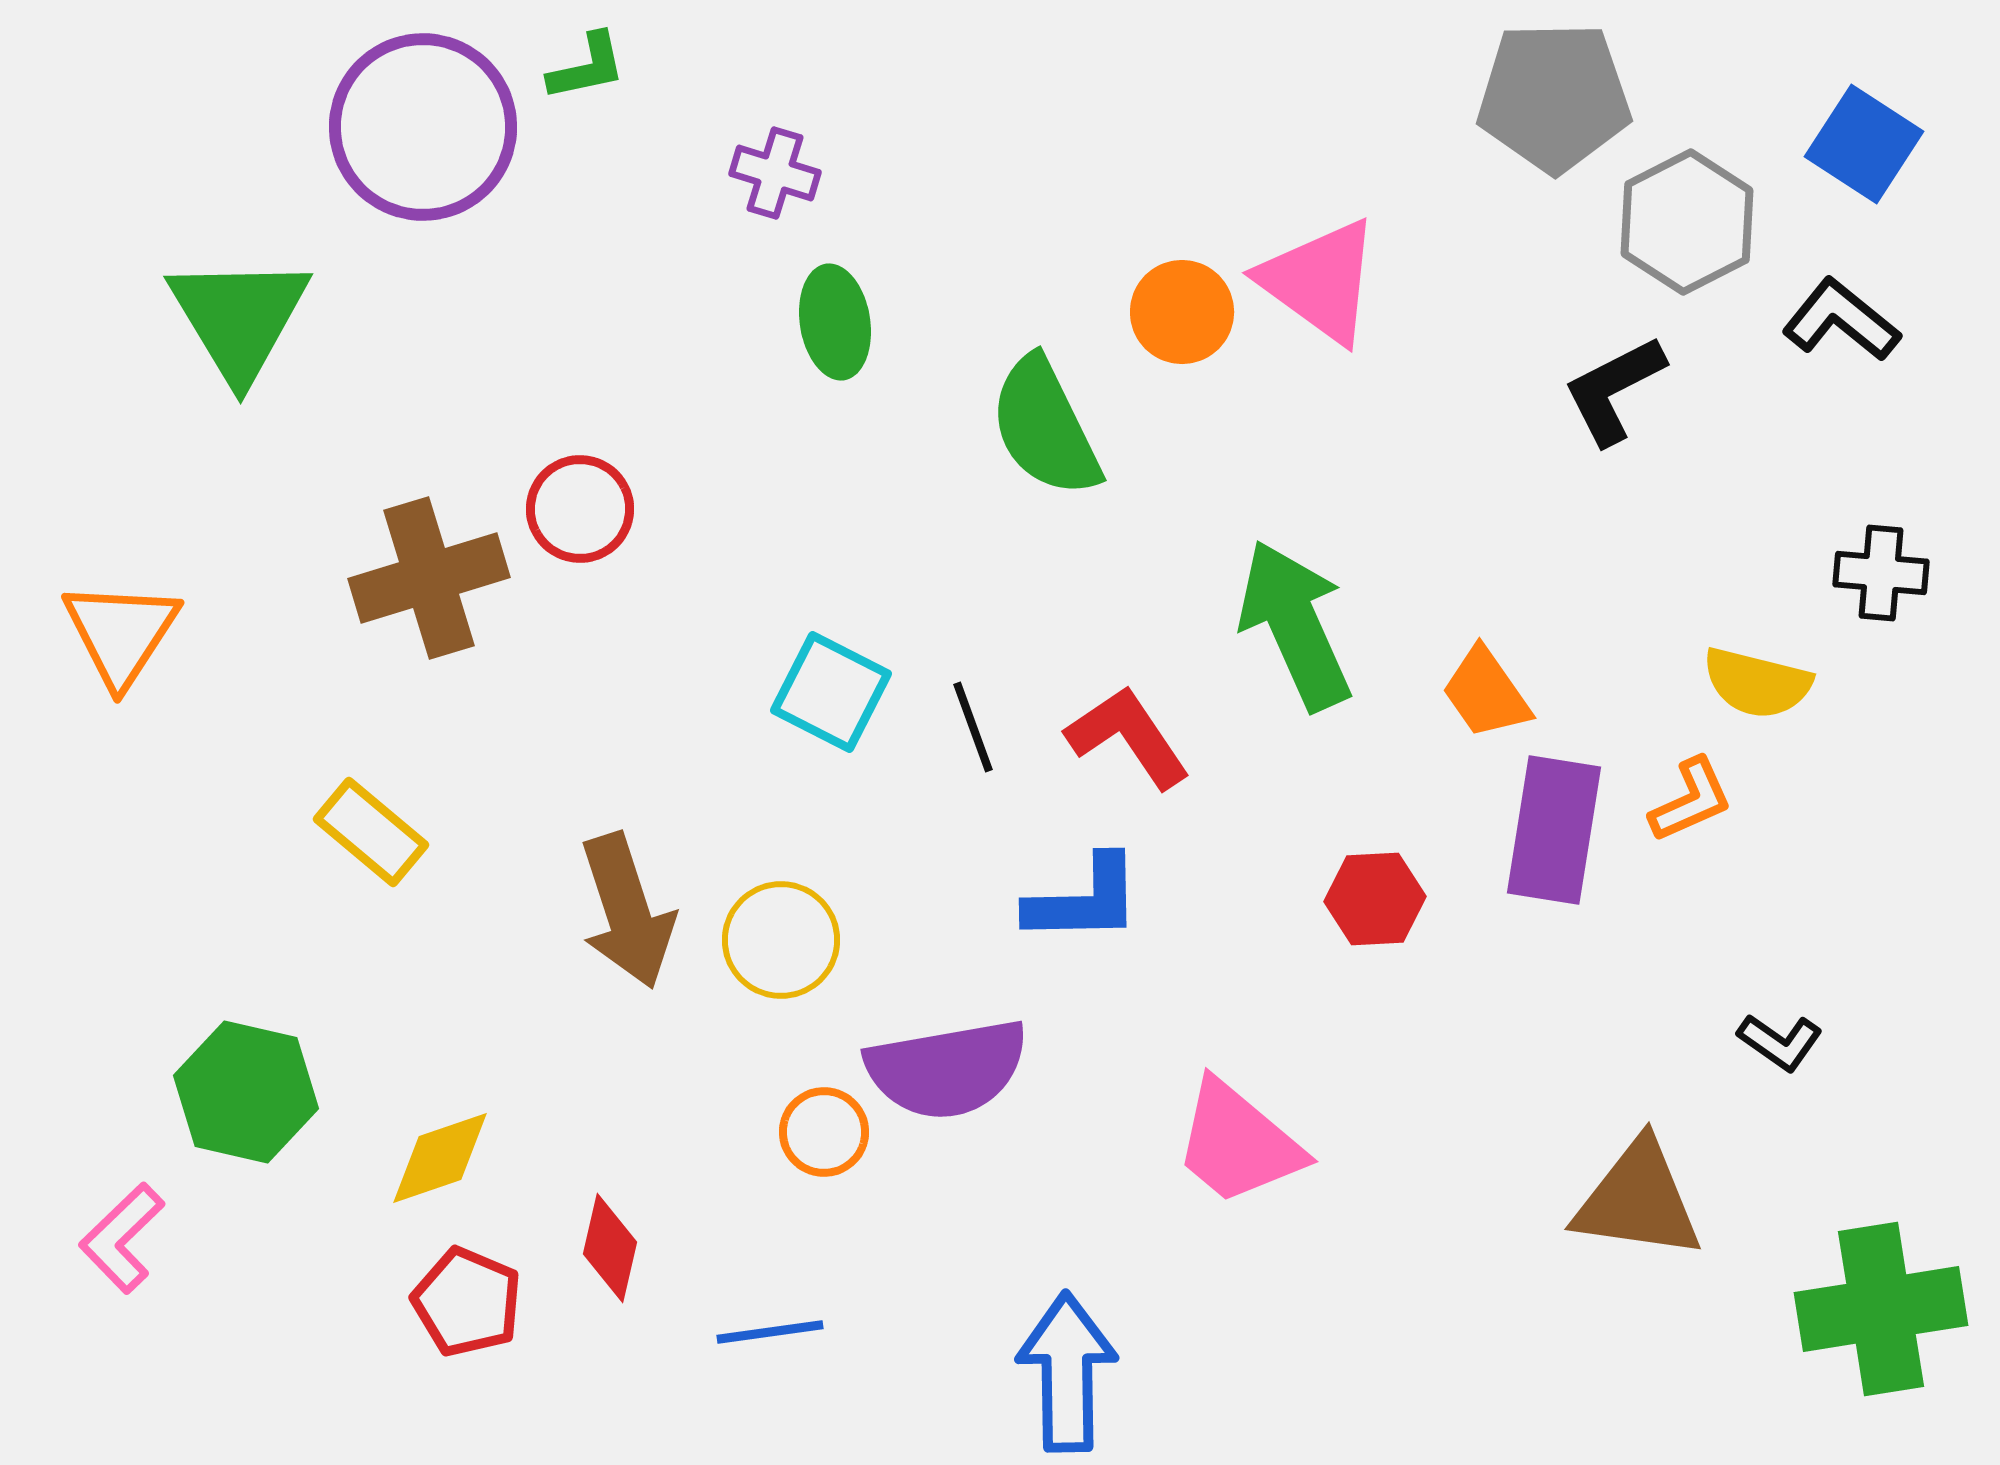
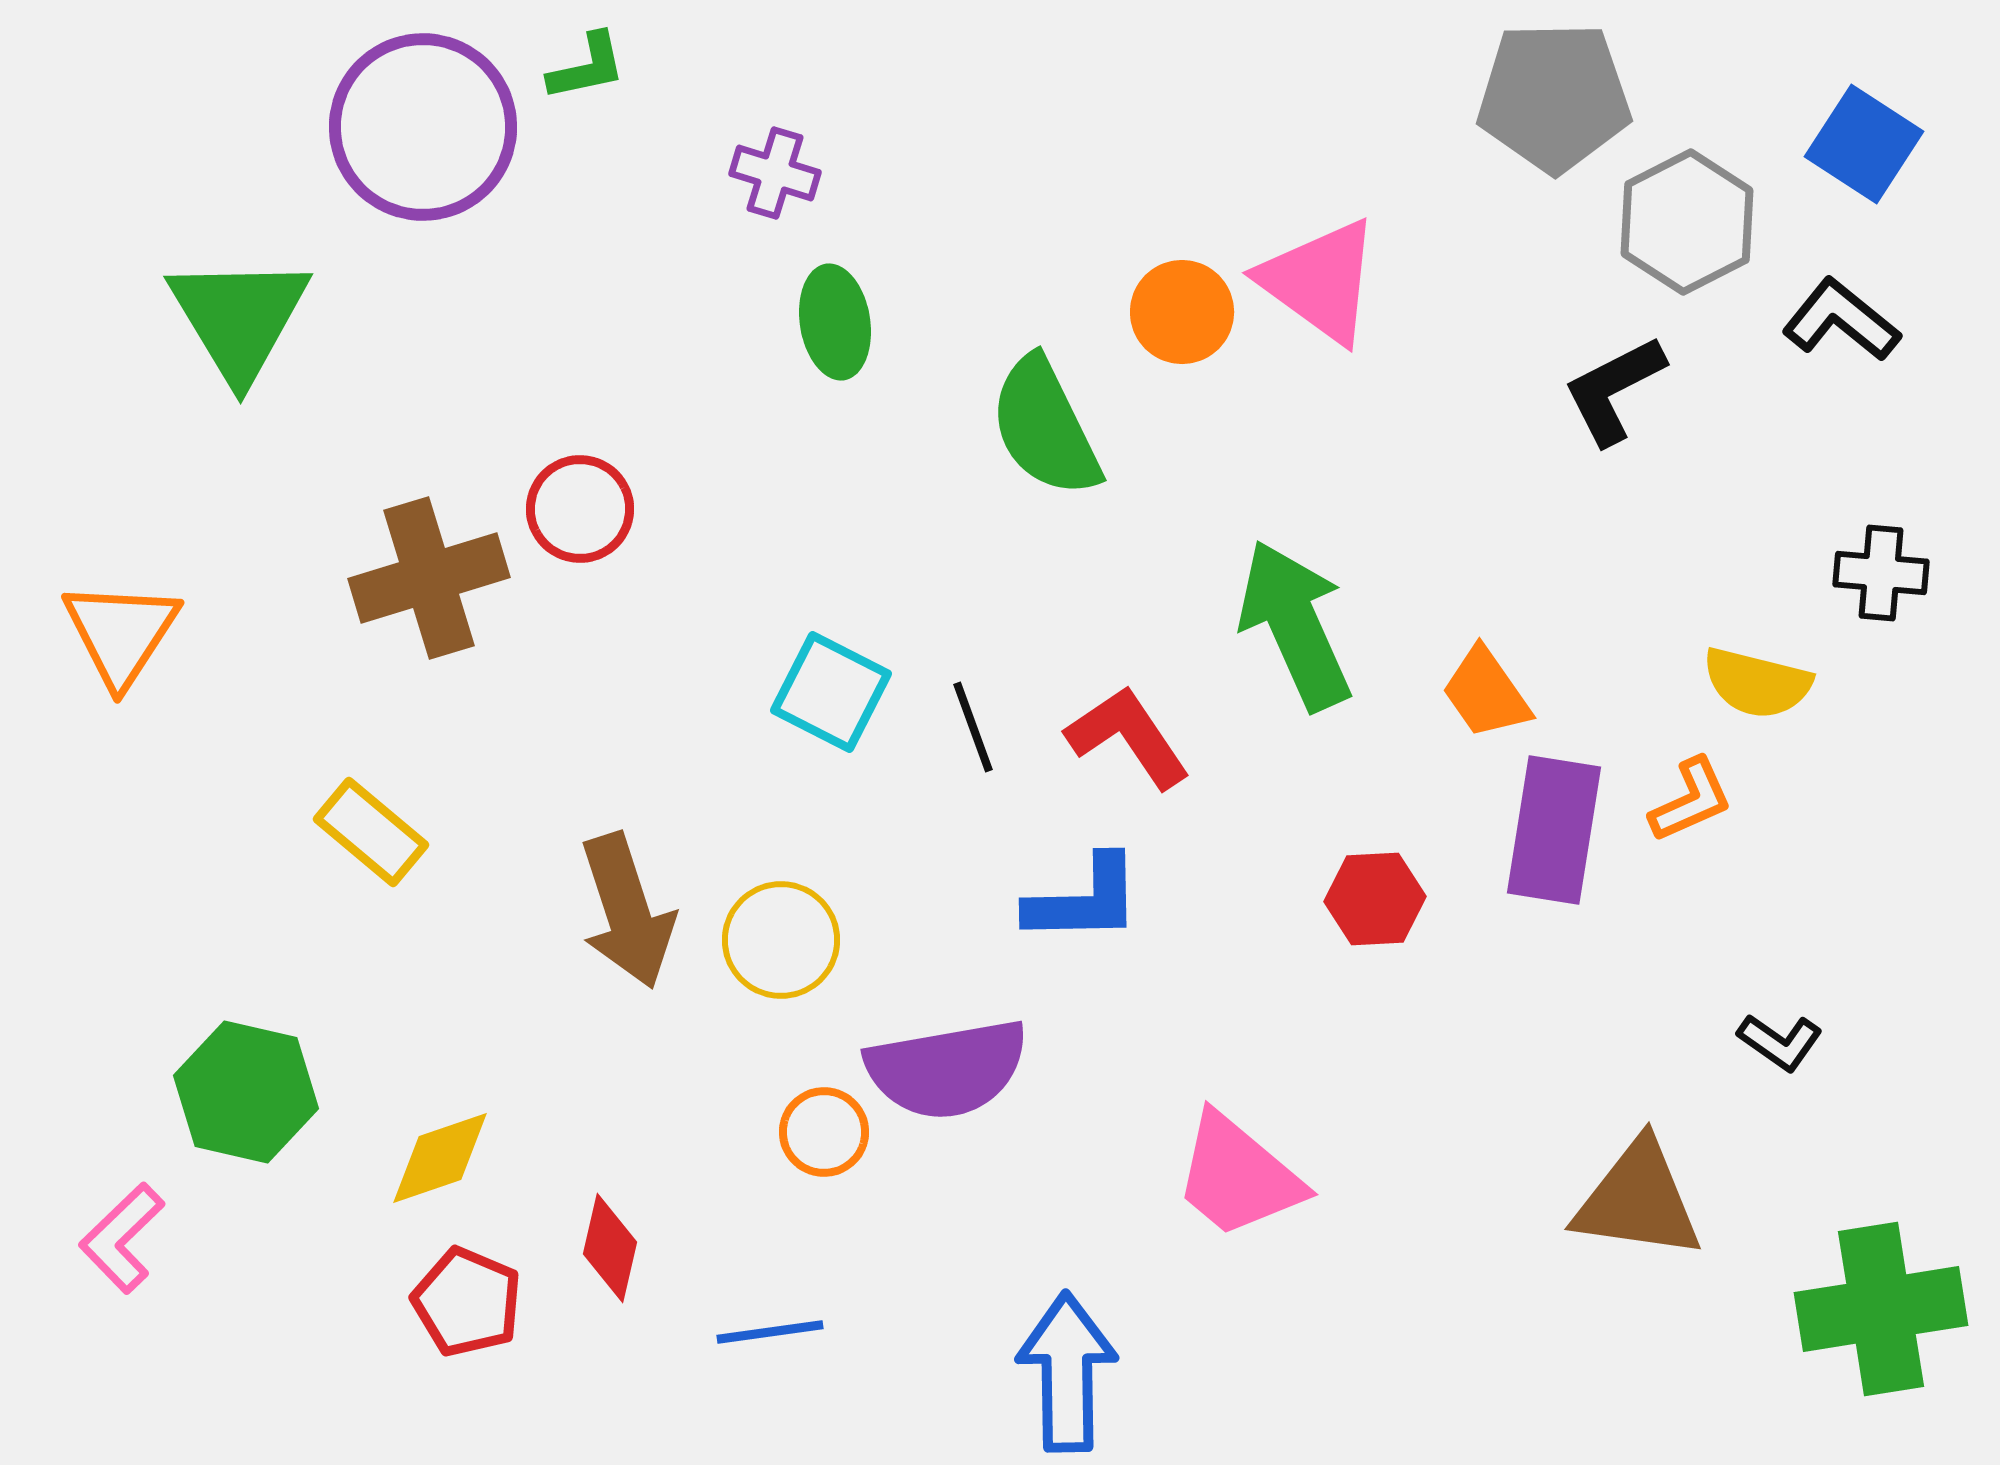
pink trapezoid at (1238, 1143): moved 33 px down
